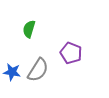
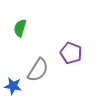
green semicircle: moved 9 px left, 1 px up
blue star: moved 1 px right, 14 px down
